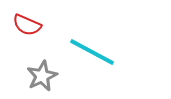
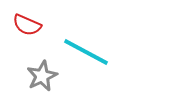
cyan line: moved 6 px left
